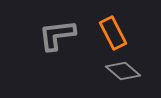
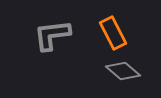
gray L-shape: moved 5 px left
